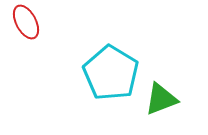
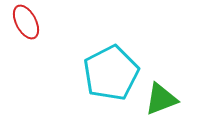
cyan pentagon: rotated 14 degrees clockwise
